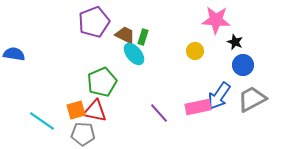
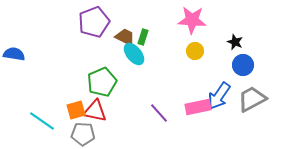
pink star: moved 24 px left
brown trapezoid: moved 2 px down
